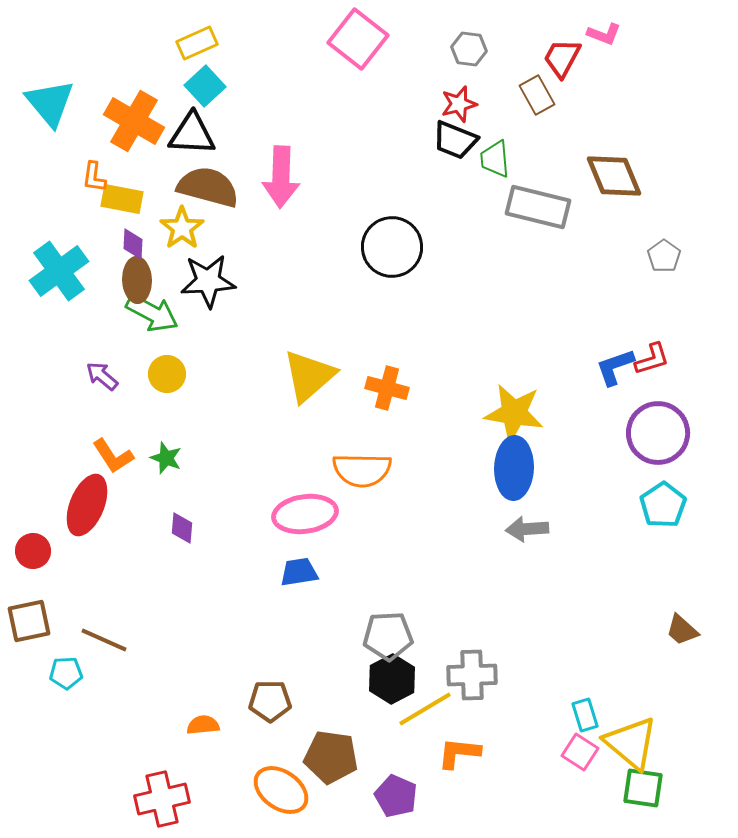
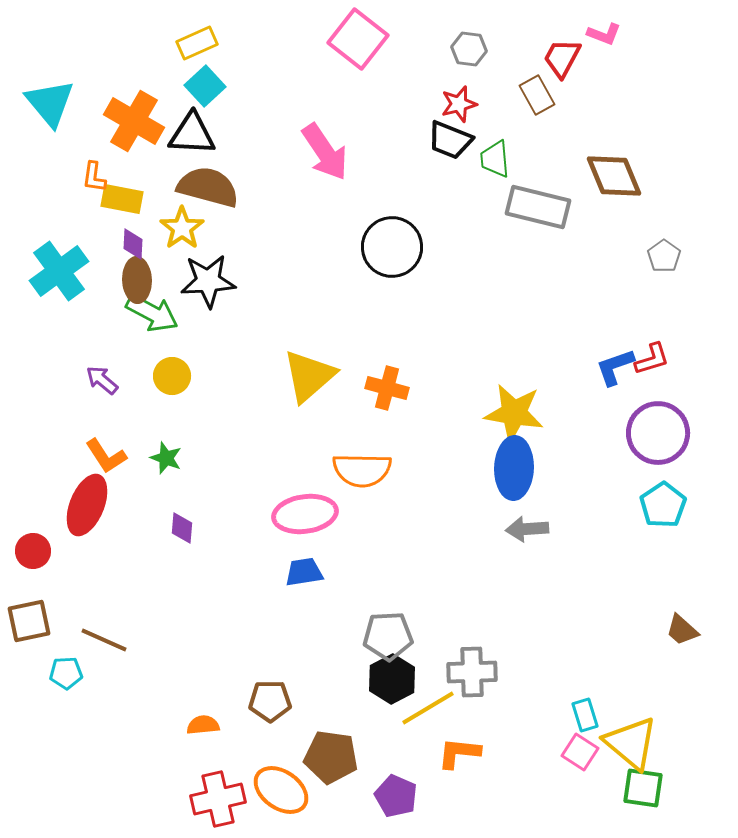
black trapezoid at (455, 140): moved 5 px left
pink arrow at (281, 177): moved 44 px right, 25 px up; rotated 36 degrees counterclockwise
yellow circle at (167, 374): moved 5 px right, 2 px down
purple arrow at (102, 376): moved 4 px down
orange L-shape at (113, 456): moved 7 px left
blue trapezoid at (299, 572): moved 5 px right
gray cross at (472, 675): moved 3 px up
yellow line at (425, 709): moved 3 px right, 1 px up
red cross at (162, 799): moved 56 px right
